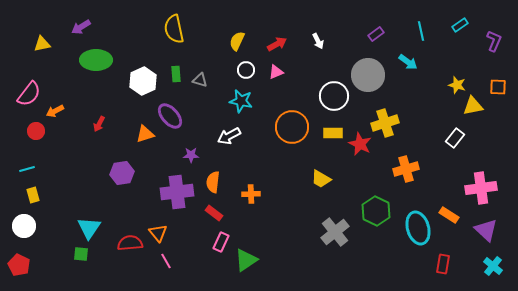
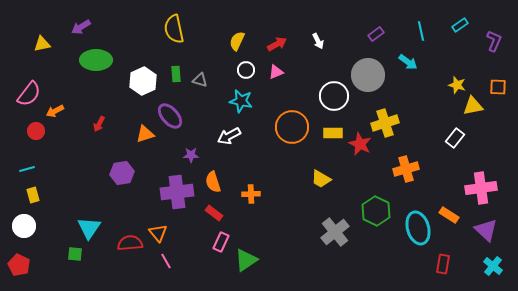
orange semicircle at (213, 182): rotated 25 degrees counterclockwise
green square at (81, 254): moved 6 px left
